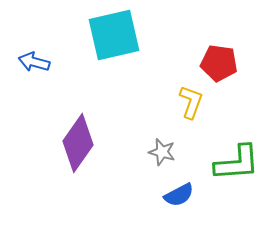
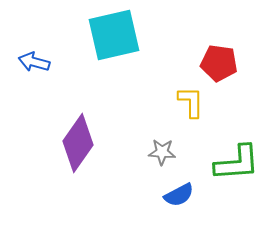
yellow L-shape: rotated 20 degrees counterclockwise
gray star: rotated 12 degrees counterclockwise
